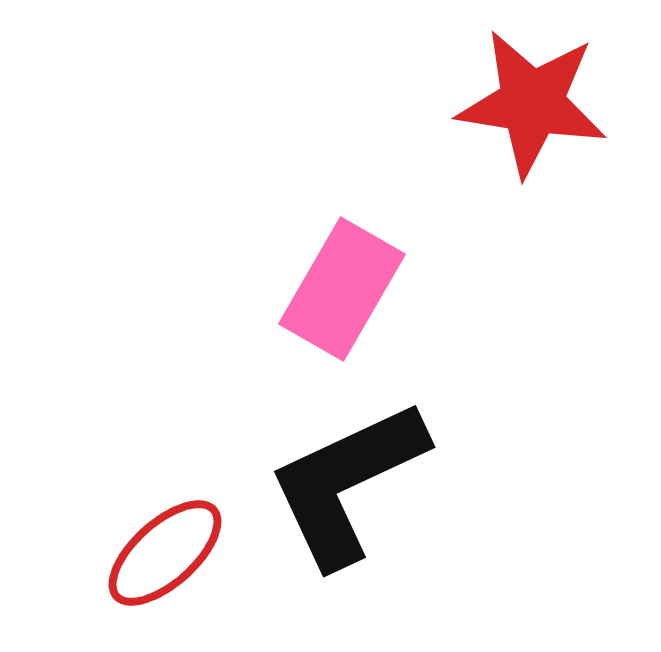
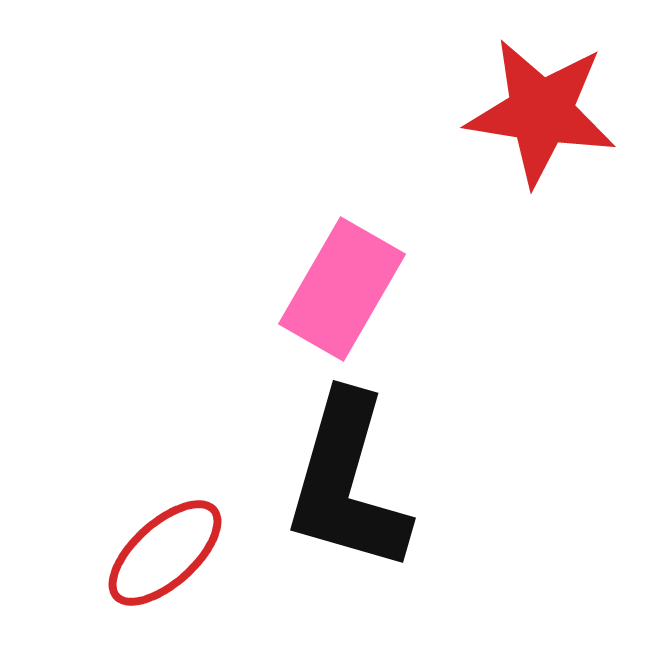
red star: moved 9 px right, 9 px down
black L-shape: rotated 49 degrees counterclockwise
